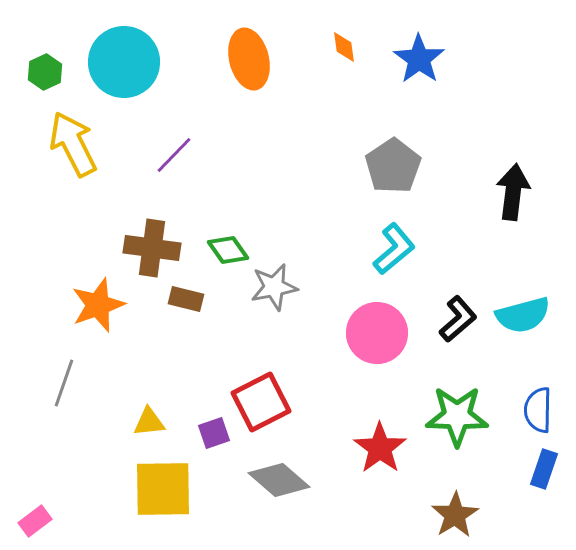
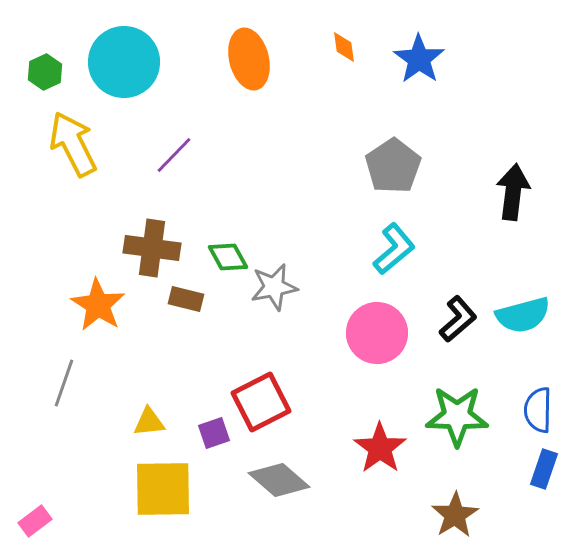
green diamond: moved 7 px down; rotated 6 degrees clockwise
orange star: rotated 20 degrees counterclockwise
